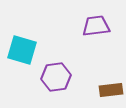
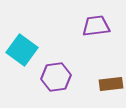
cyan square: rotated 20 degrees clockwise
brown rectangle: moved 6 px up
